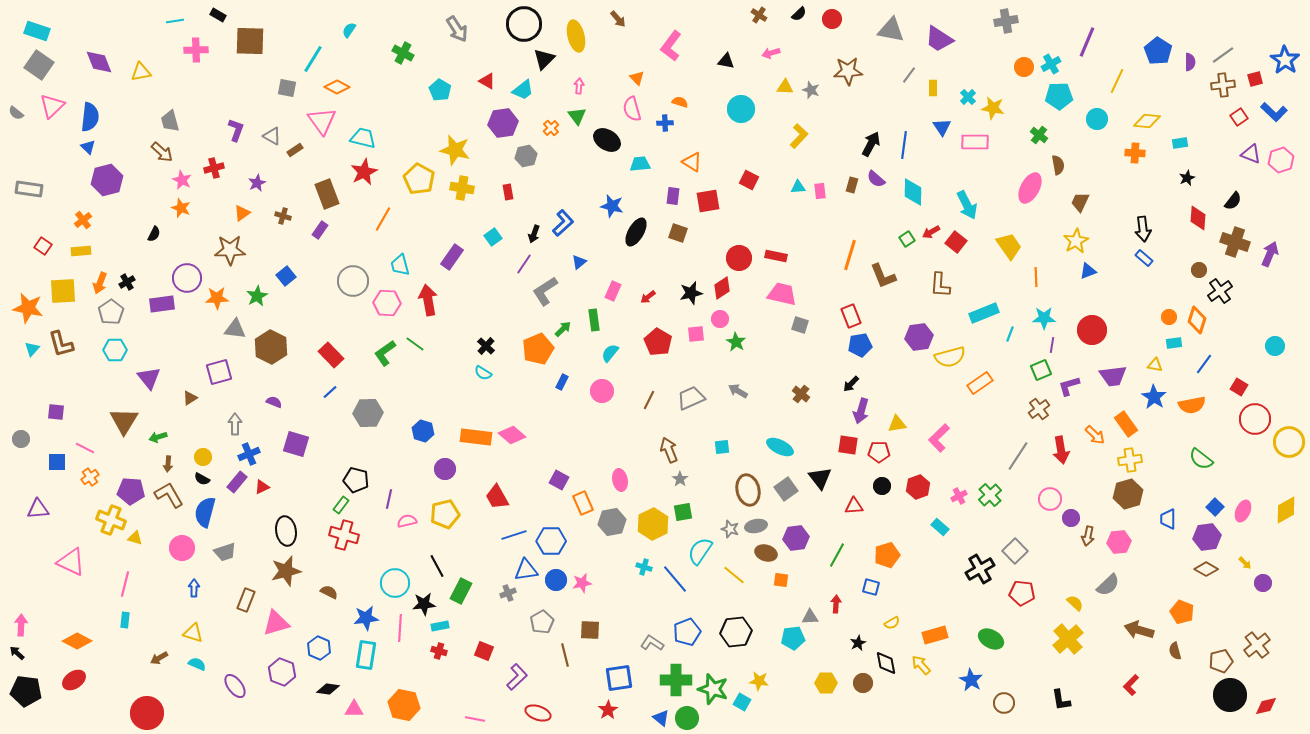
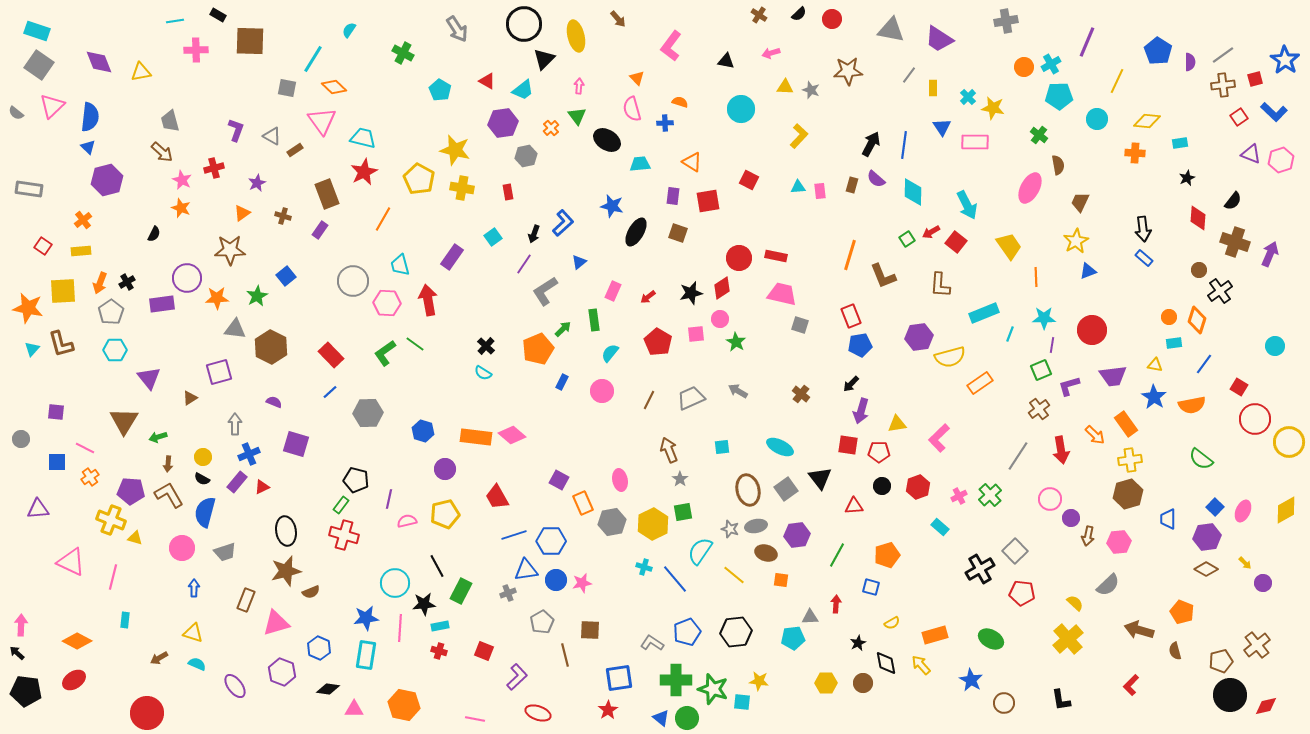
orange diamond at (337, 87): moved 3 px left; rotated 15 degrees clockwise
purple hexagon at (796, 538): moved 1 px right, 3 px up
pink line at (125, 584): moved 12 px left, 7 px up
brown semicircle at (329, 592): moved 18 px left; rotated 132 degrees clockwise
cyan square at (742, 702): rotated 24 degrees counterclockwise
